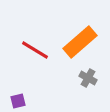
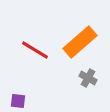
purple square: rotated 21 degrees clockwise
